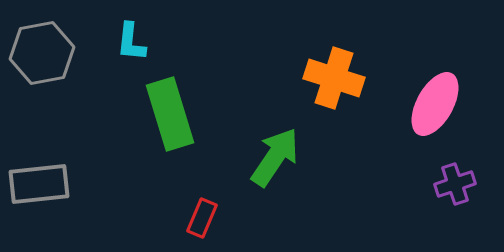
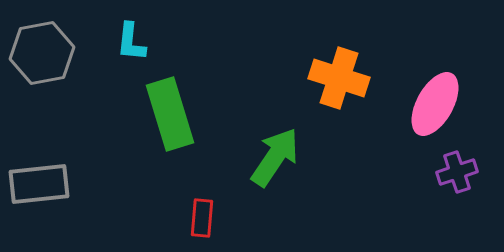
orange cross: moved 5 px right
purple cross: moved 2 px right, 12 px up
red rectangle: rotated 18 degrees counterclockwise
